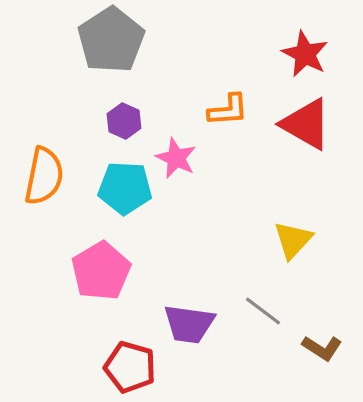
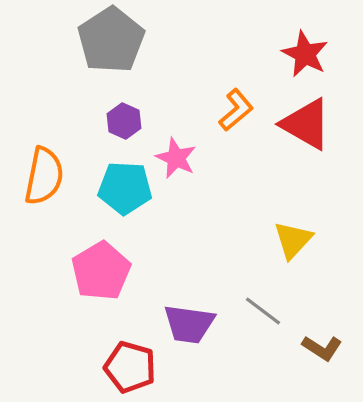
orange L-shape: moved 8 px right; rotated 36 degrees counterclockwise
